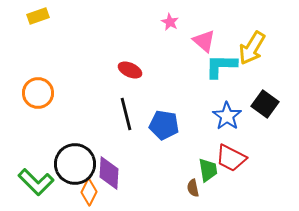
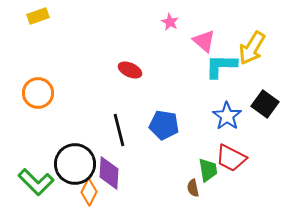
black line: moved 7 px left, 16 px down
